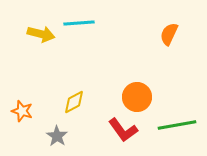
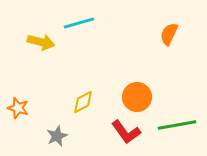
cyan line: rotated 12 degrees counterclockwise
yellow arrow: moved 8 px down
yellow diamond: moved 9 px right
orange star: moved 4 px left, 3 px up
red L-shape: moved 3 px right, 2 px down
gray star: rotated 15 degrees clockwise
